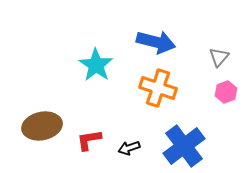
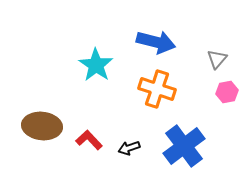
gray triangle: moved 2 px left, 2 px down
orange cross: moved 1 px left, 1 px down
pink hexagon: moved 1 px right; rotated 10 degrees clockwise
brown ellipse: rotated 18 degrees clockwise
red L-shape: rotated 56 degrees clockwise
